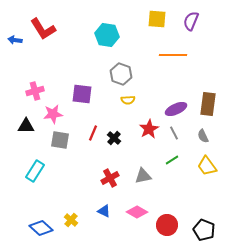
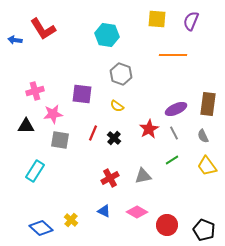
yellow semicircle: moved 11 px left, 6 px down; rotated 40 degrees clockwise
